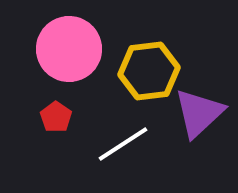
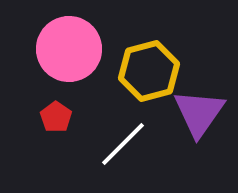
yellow hexagon: rotated 8 degrees counterclockwise
purple triangle: rotated 12 degrees counterclockwise
white line: rotated 12 degrees counterclockwise
